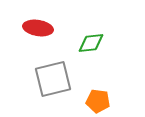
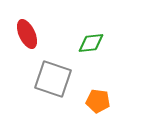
red ellipse: moved 11 px left, 6 px down; rotated 56 degrees clockwise
gray square: rotated 33 degrees clockwise
